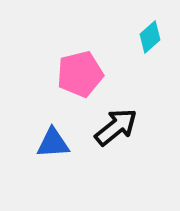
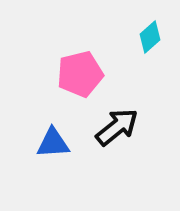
black arrow: moved 1 px right
